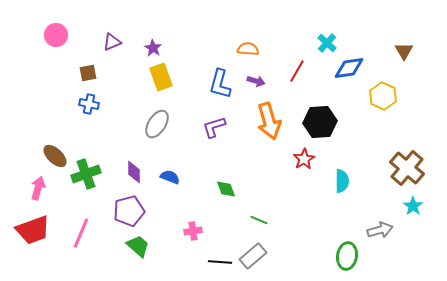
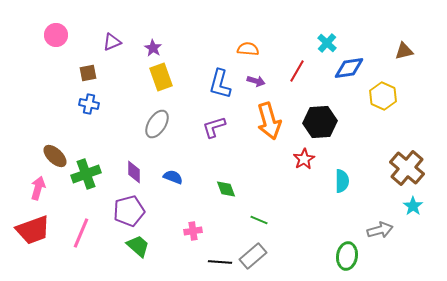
brown triangle: rotated 48 degrees clockwise
blue semicircle: moved 3 px right
